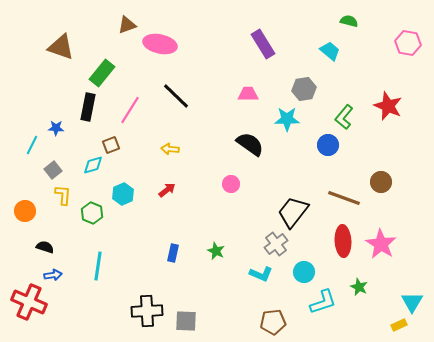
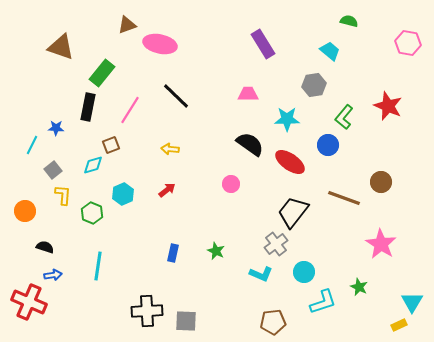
gray hexagon at (304, 89): moved 10 px right, 4 px up
red ellipse at (343, 241): moved 53 px left, 79 px up; rotated 52 degrees counterclockwise
